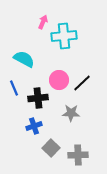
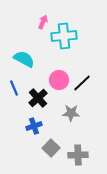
black cross: rotated 36 degrees counterclockwise
